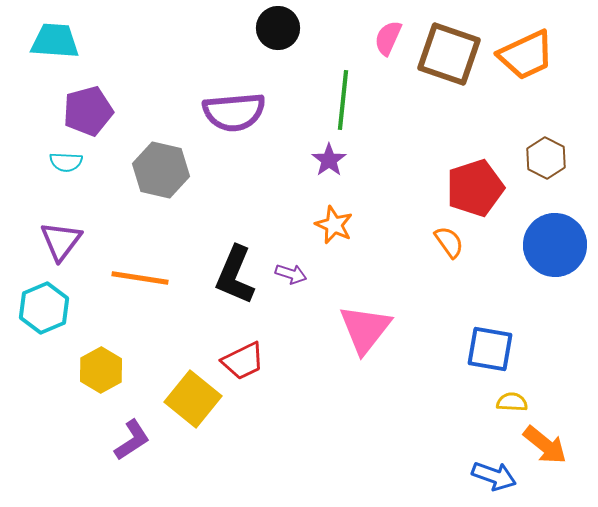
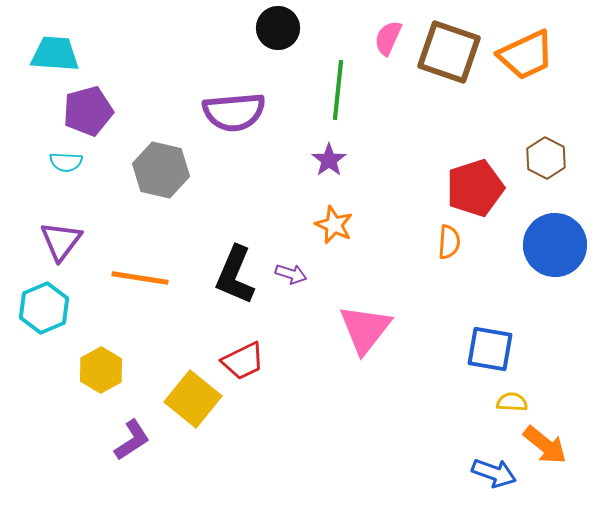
cyan trapezoid: moved 13 px down
brown square: moved 2 px up
green line: moved 5 px left, 10 px up
orange semicircle: rotated 40 degrees clockwise
blue arrow: moved 3 px up
